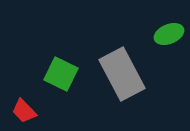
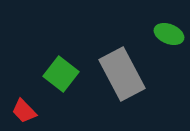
green ellipse: rotated 44 degrees clockwise
green square: rotated 12 degrees clockwise
